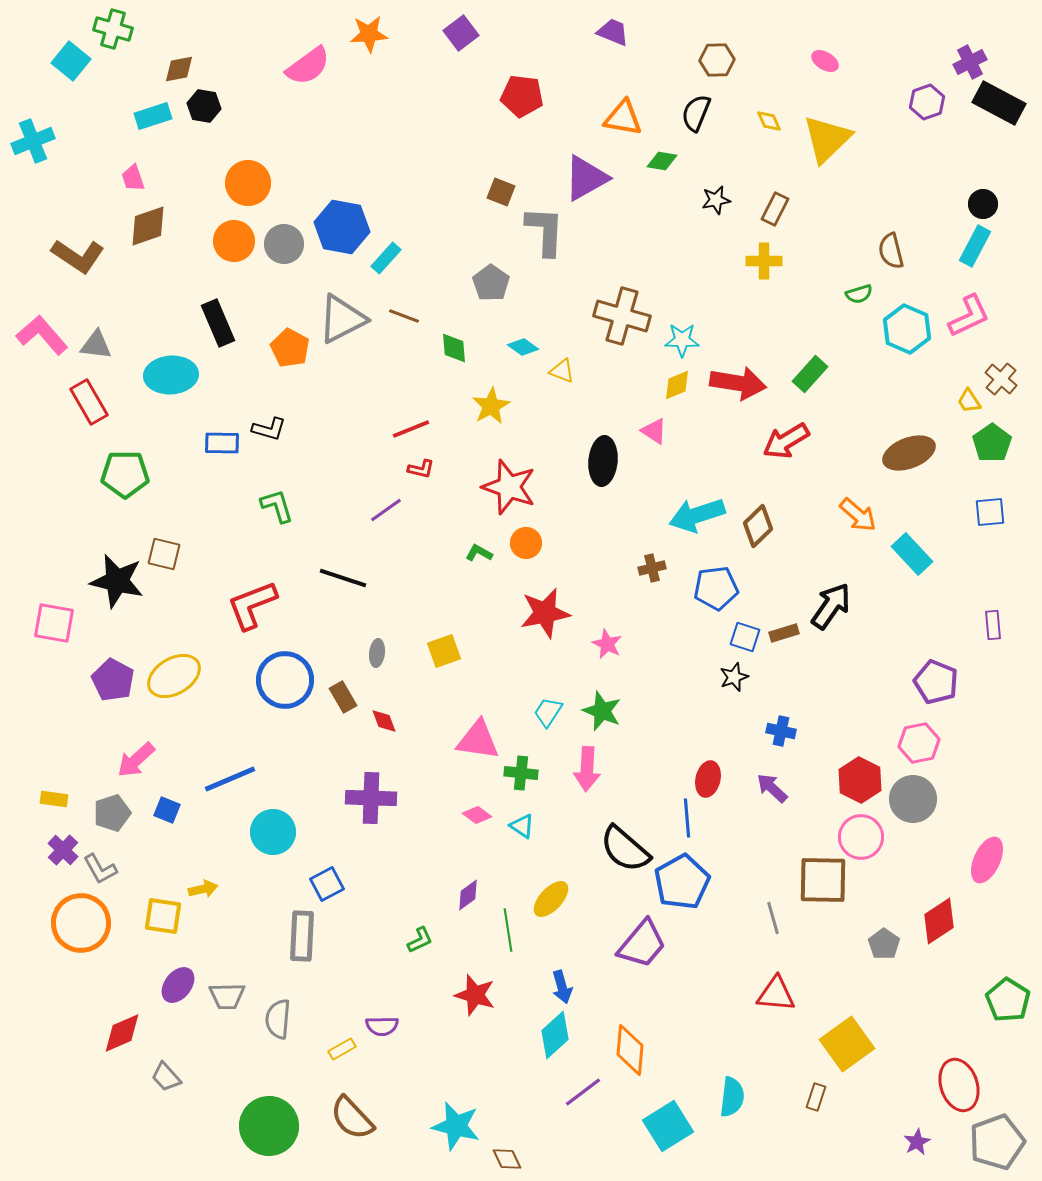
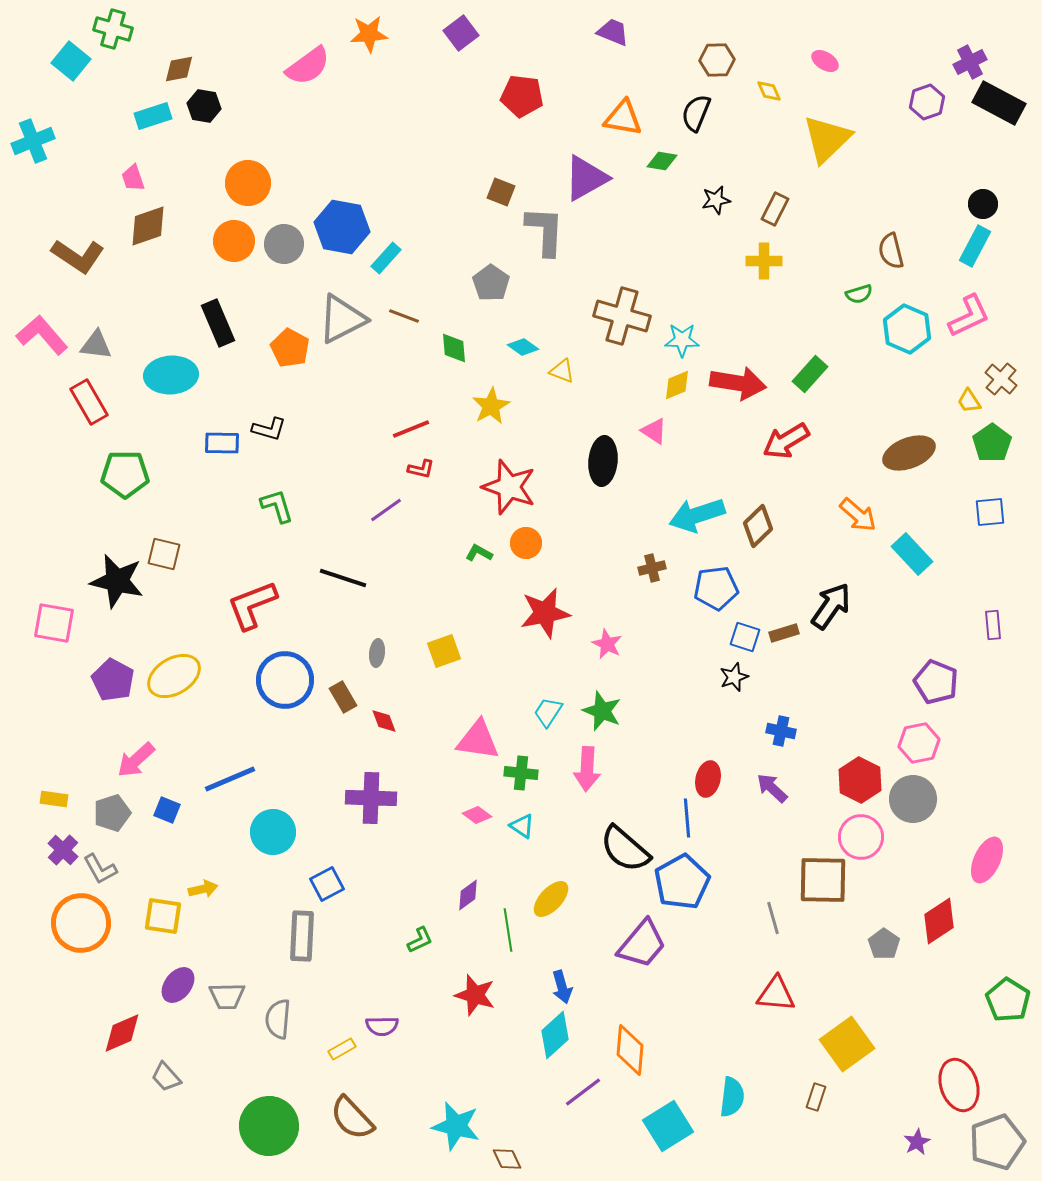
yellow diamond at (769, 121): moved 30 px up
